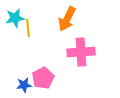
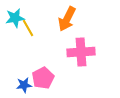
yellow line: rotated 24 degrees counterclockwise
